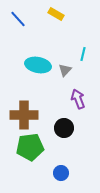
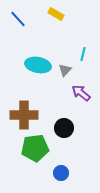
purple arrow: moved 3 px right, 6 px up; rotated 30 degrees counterclockwise
green pentagon: moved 5 px right, 1 px down
